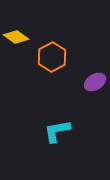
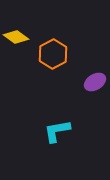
orange hexagon: moved 1 px right, 3 px up
